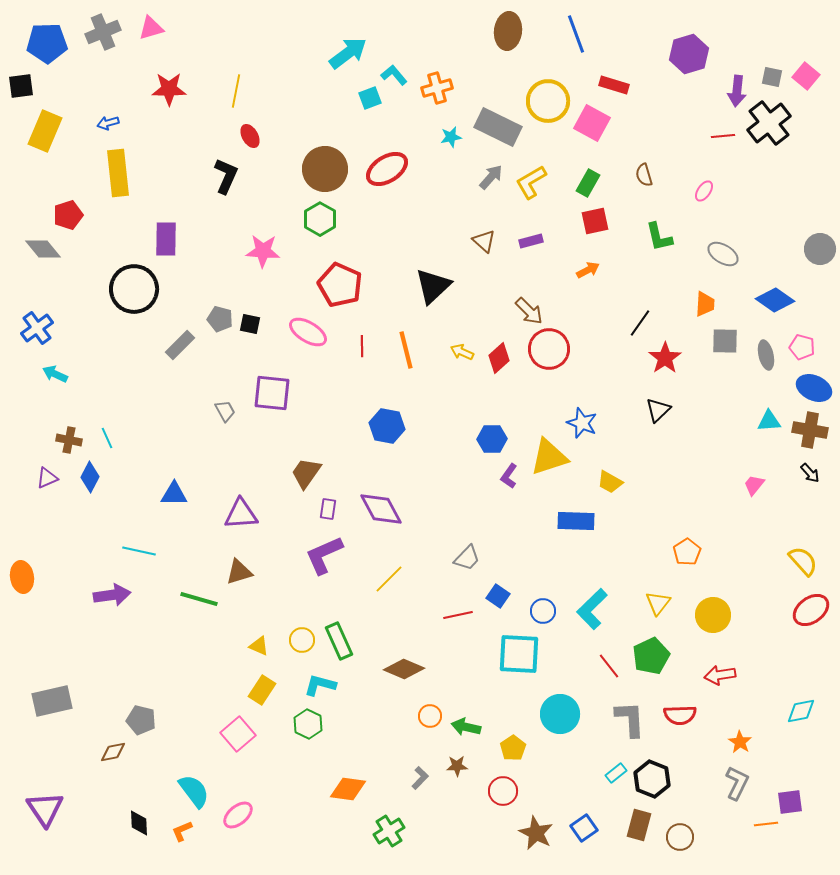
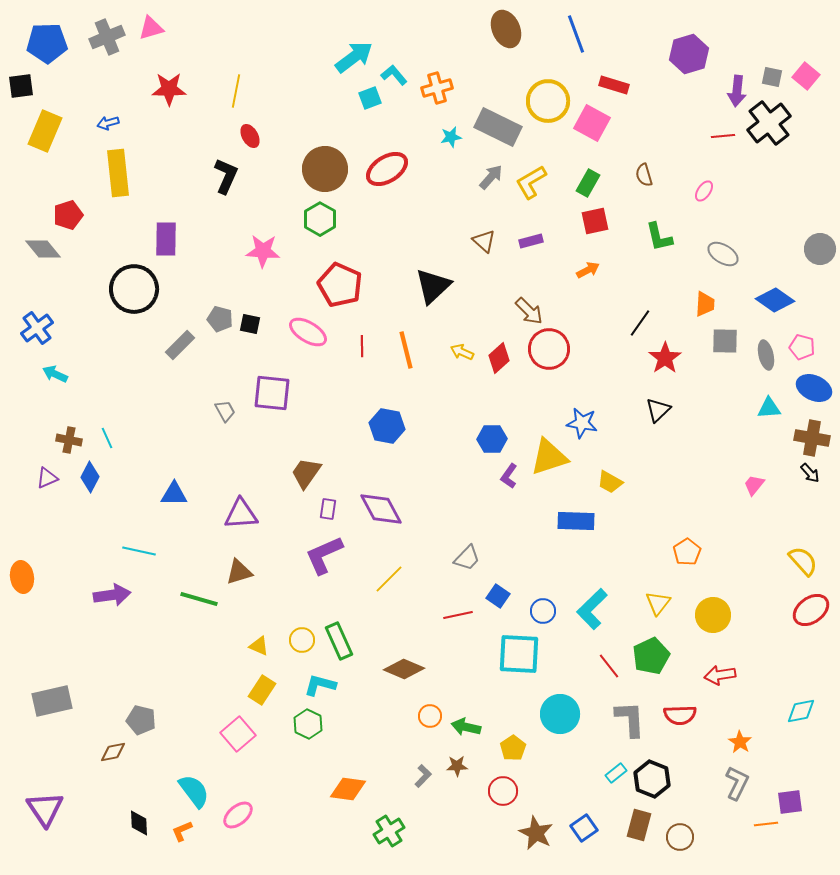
brown ellipse at (508, 31): moved 2 px left, 2 px up; rotated 30 degrees counterclockwise
gray cross at (103, 32): moved 4 px right, 5 px down
cyan arrow at (348, 53): moved 6 px right, 4 px down
cyan triangle at (769, 421): moved 13 px up
blue star at (582, 423): rotated 12 degrees counterclockwise
brown cross at (810, 430): moved 2 px right, 8 px down
gray L-shape at (420, 778): moved 3 px right, 2 px up
